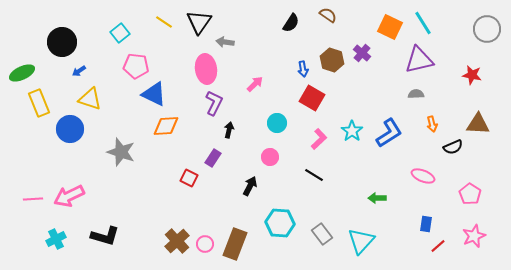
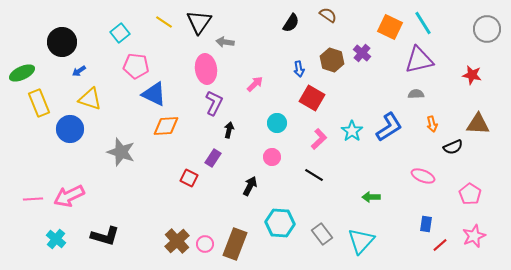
blue arrow at (303, 69): moved 4 px left
blue L-shape at (389, 133): moved 6 px up
pink circle at (270, 157): moved 2 px right
green arrow at (377, 198): moved 6 px left, 1 px up
cyan cross at (56, 239): rotated 24 degrees counterclockwise
red line at (438, 246): moved 2 px right, 1 px up
